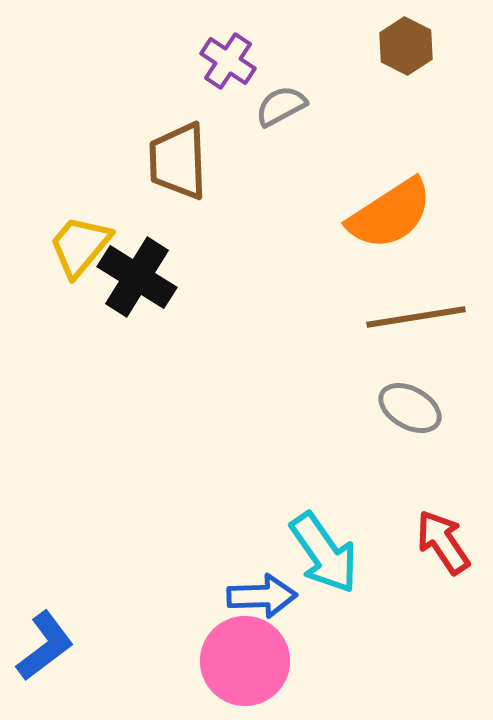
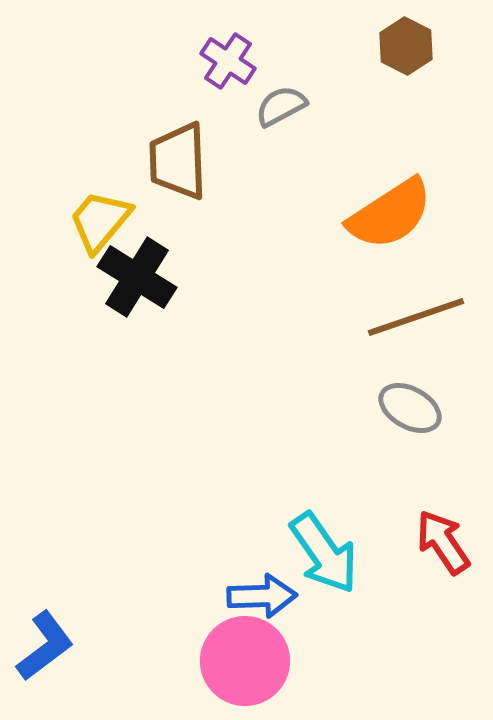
yellow trapezoid: moved 20 px right, 25 px up
brown line: rotated 10 degrees counterclockwise
